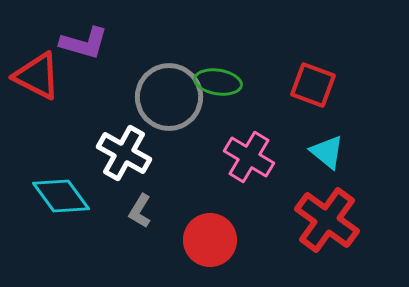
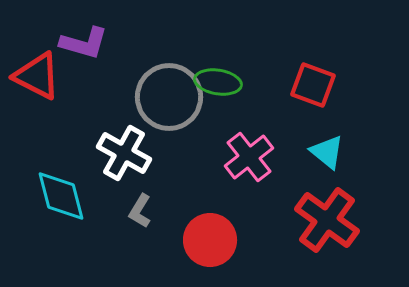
pink cross: rotated 21 degrees clockwise
cyan diamond: rotated 22 degrees clockwise
